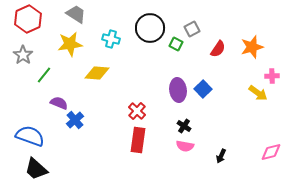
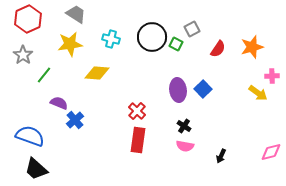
black circle: moved 2 px right, 9 px down
